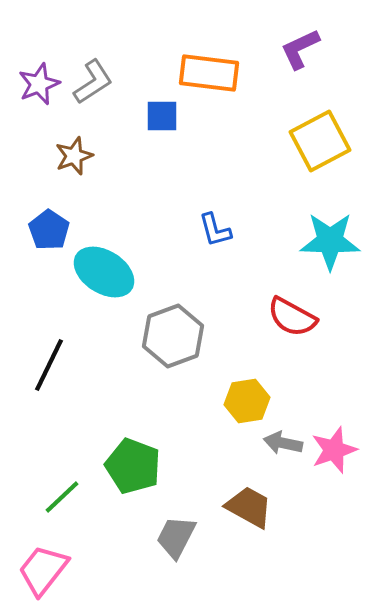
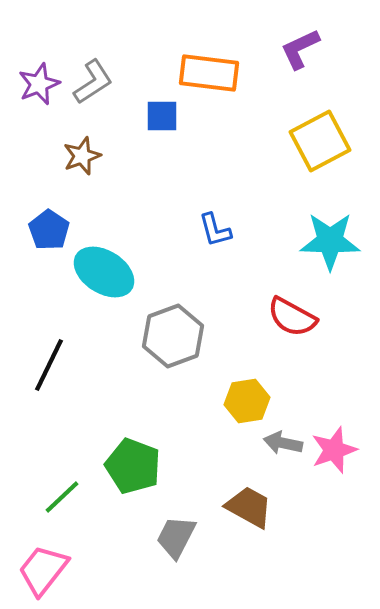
brown star: moved 8 px right
